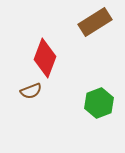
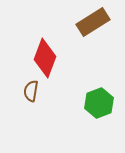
brown rectangle: moved 2 px left
brown semicircle: rotated 120 degrees clockwise
